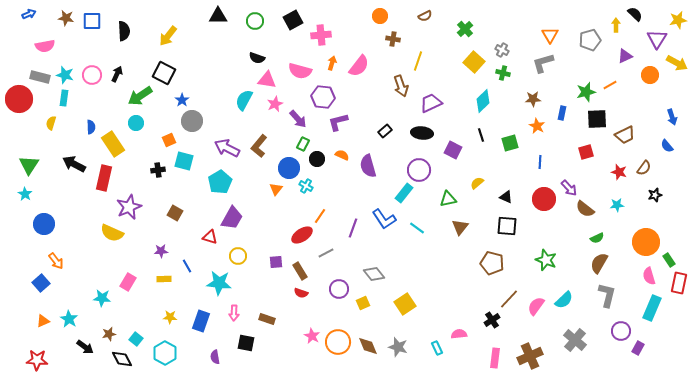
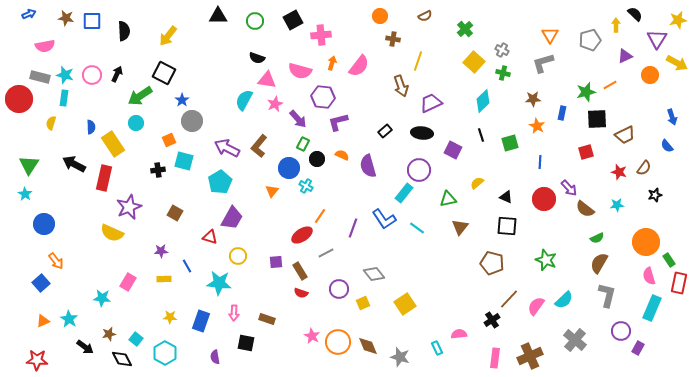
orange triangle at (276, 189): moved 4 px left, 2 px down
gray star at (398, 347): moved 2 px right, 10 px down
